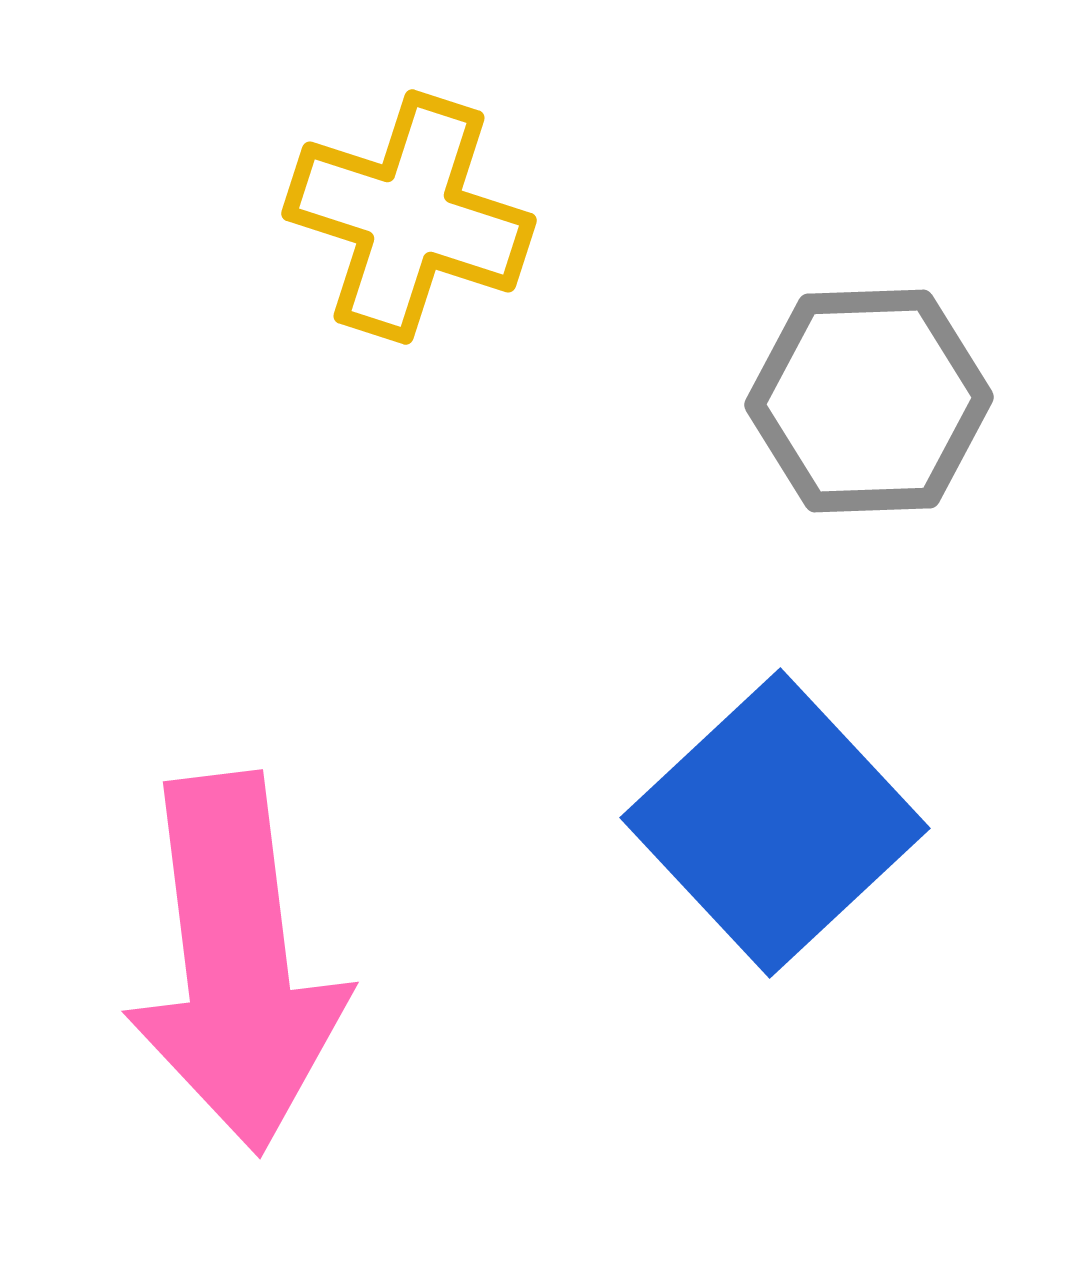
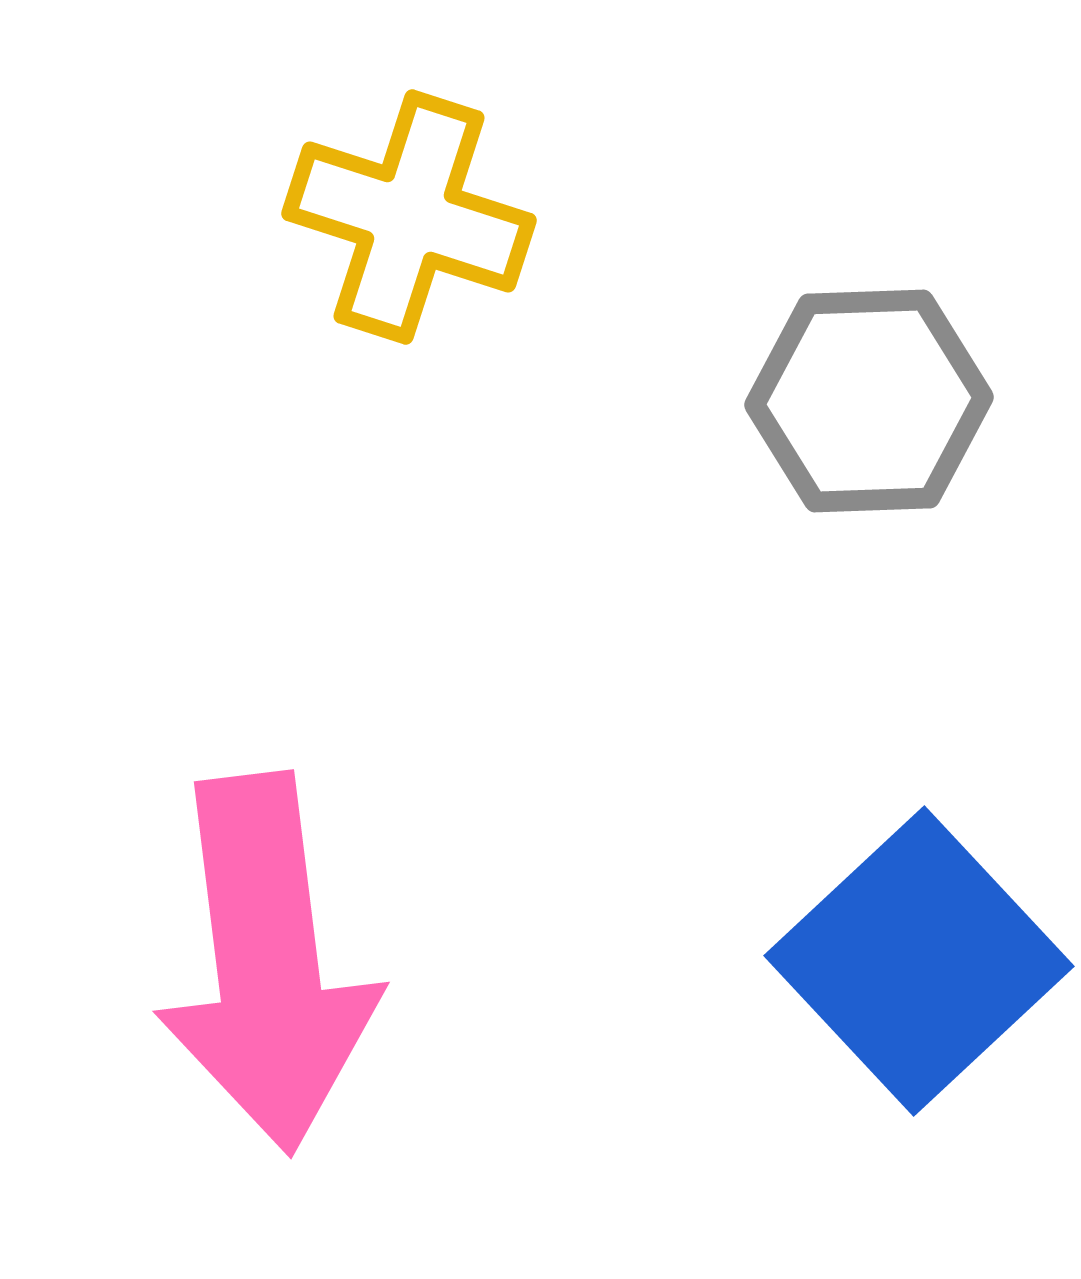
blue square: moved 144 px right, 138 px down
pink arrow: moved 31 px right
